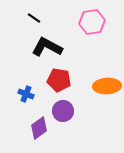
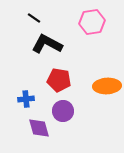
black L-shape: moved 3 px up
blue cross: moved 5 px down; rotated 28 degrees counterclockwise
purple diamond: rotated 70 degrees counterclockwise
